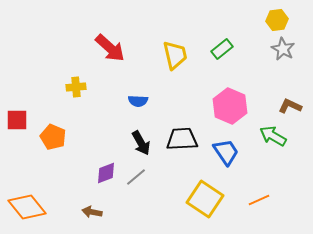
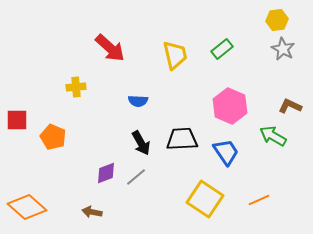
orange diamond: rotated 9 degrees counterclockwise
